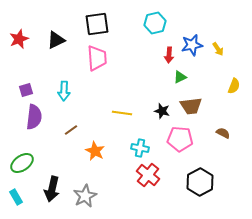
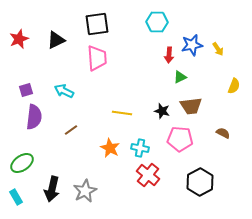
cyan hexagon: moved 2 px right, 1 px up; rotated 15 degrees clockwise
cyan arrow: rotated 114 degrees clockwise
orange star: moved 15 px right, 3 px up
gray star: moved 5 px up
